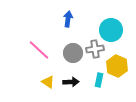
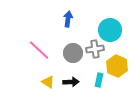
cyan circle: moved 1 px left
